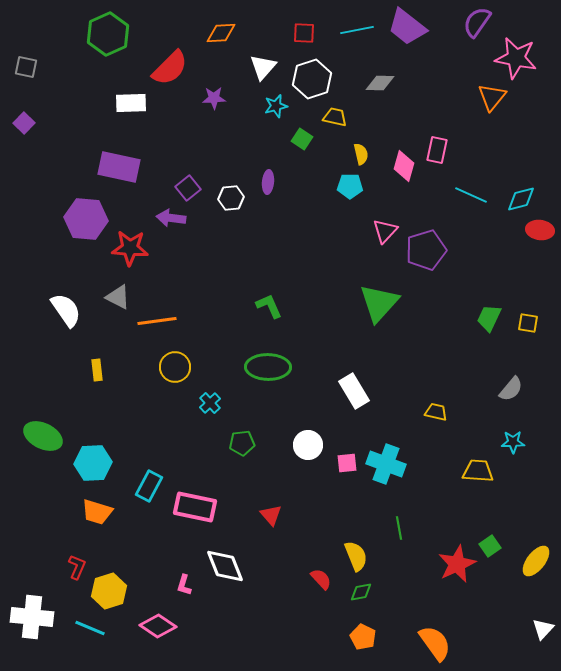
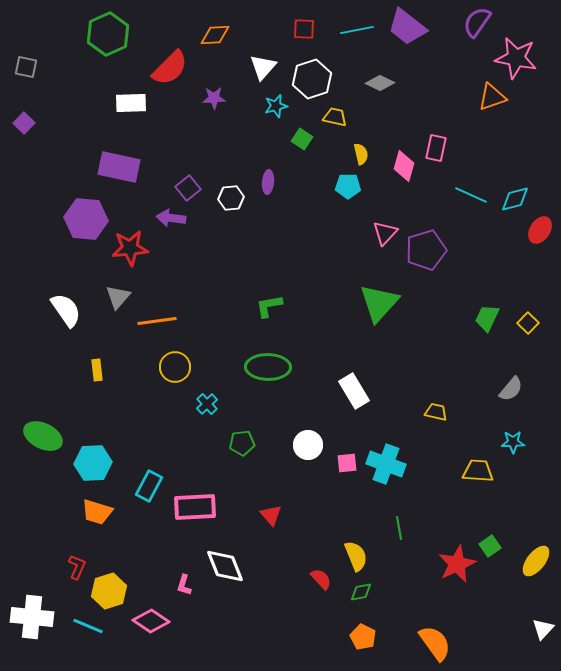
orange diamond at (221, 33): moved 6 px left, 2 px down
red square at (304, 33): moved 4 px up
gray diamond at (380, 83): rotated 24 degrees clockwise
orange triangle at (492, 97): rotated 32 degrees clockwise
pink rectangle at (437, 150): moved 1 px left, 2 px up
cyan pentagon at (350, 186): moved 2 px left
cyan diamond at (521, 199): moved 6 px left
red ellipse at (540, 230): rotated 64 degrees counterclockwise
pink triangle at (385, 231): moved 2 px down
red star at (130, 248): rotated 9 degrees counterclockwise
gray triangle at (118, 297): rotated 44 degrees clockwise
green L-shape at (269, 306): rotated 76 degrees counterclockwise
green trapezoid at (489, 318): moved 2 px left
yellow square at (528, 323): rotated 35 degrees clockwise
cyan cross at (210, 403): moved 3 px left, 1 px down
pink rectangle at (195, 507): rotated 15 degrees counterclockwise
pink diamond at (158, 626): moved 7 px left, 5 px up
cyan line at (90, 628): moved 2 px left, 2 px up
